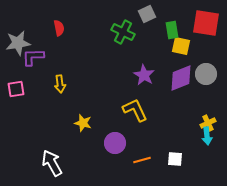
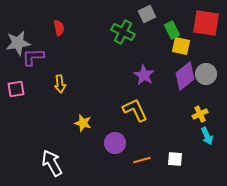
green rectangle: rotated 18 degrees counterclockwise
purple diamond: moved 4 px right, 2 px up; rotated 16 degrees counterclockwise
yellow cross: moved 8 px left, 9 px up
cyan arrow: rotated 18 degrees counterclockwise
